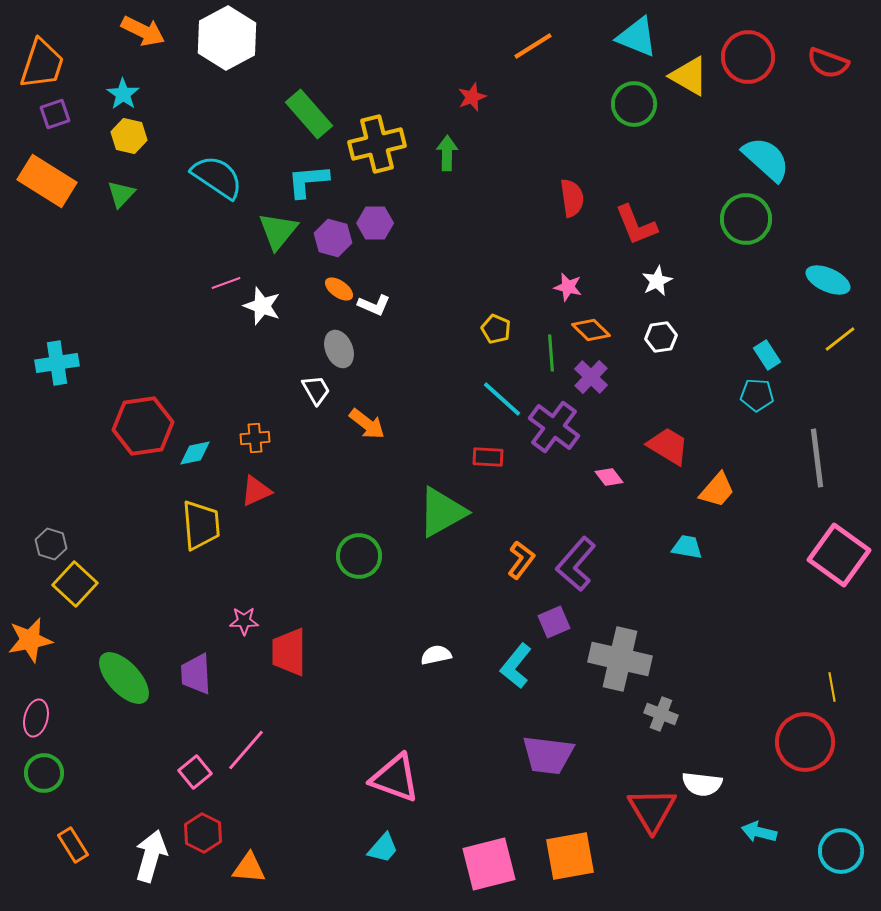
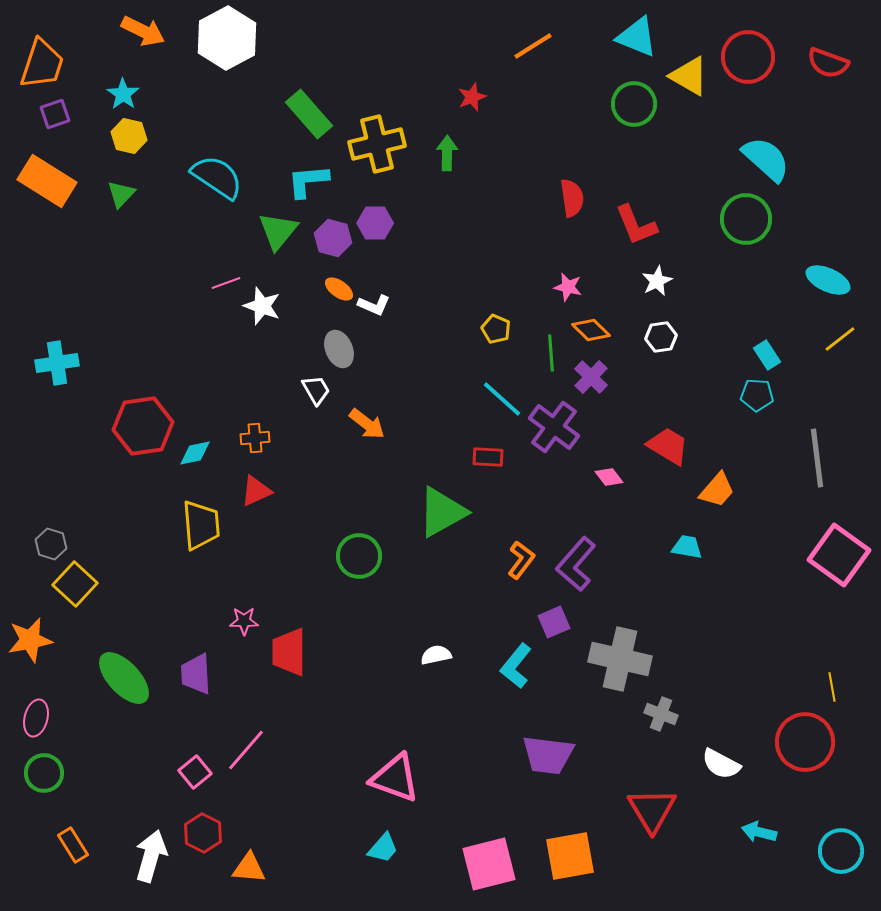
white semicircle at (702, 784): moved 19 px right, 20 px up; rotated 21 degrees clockwise
